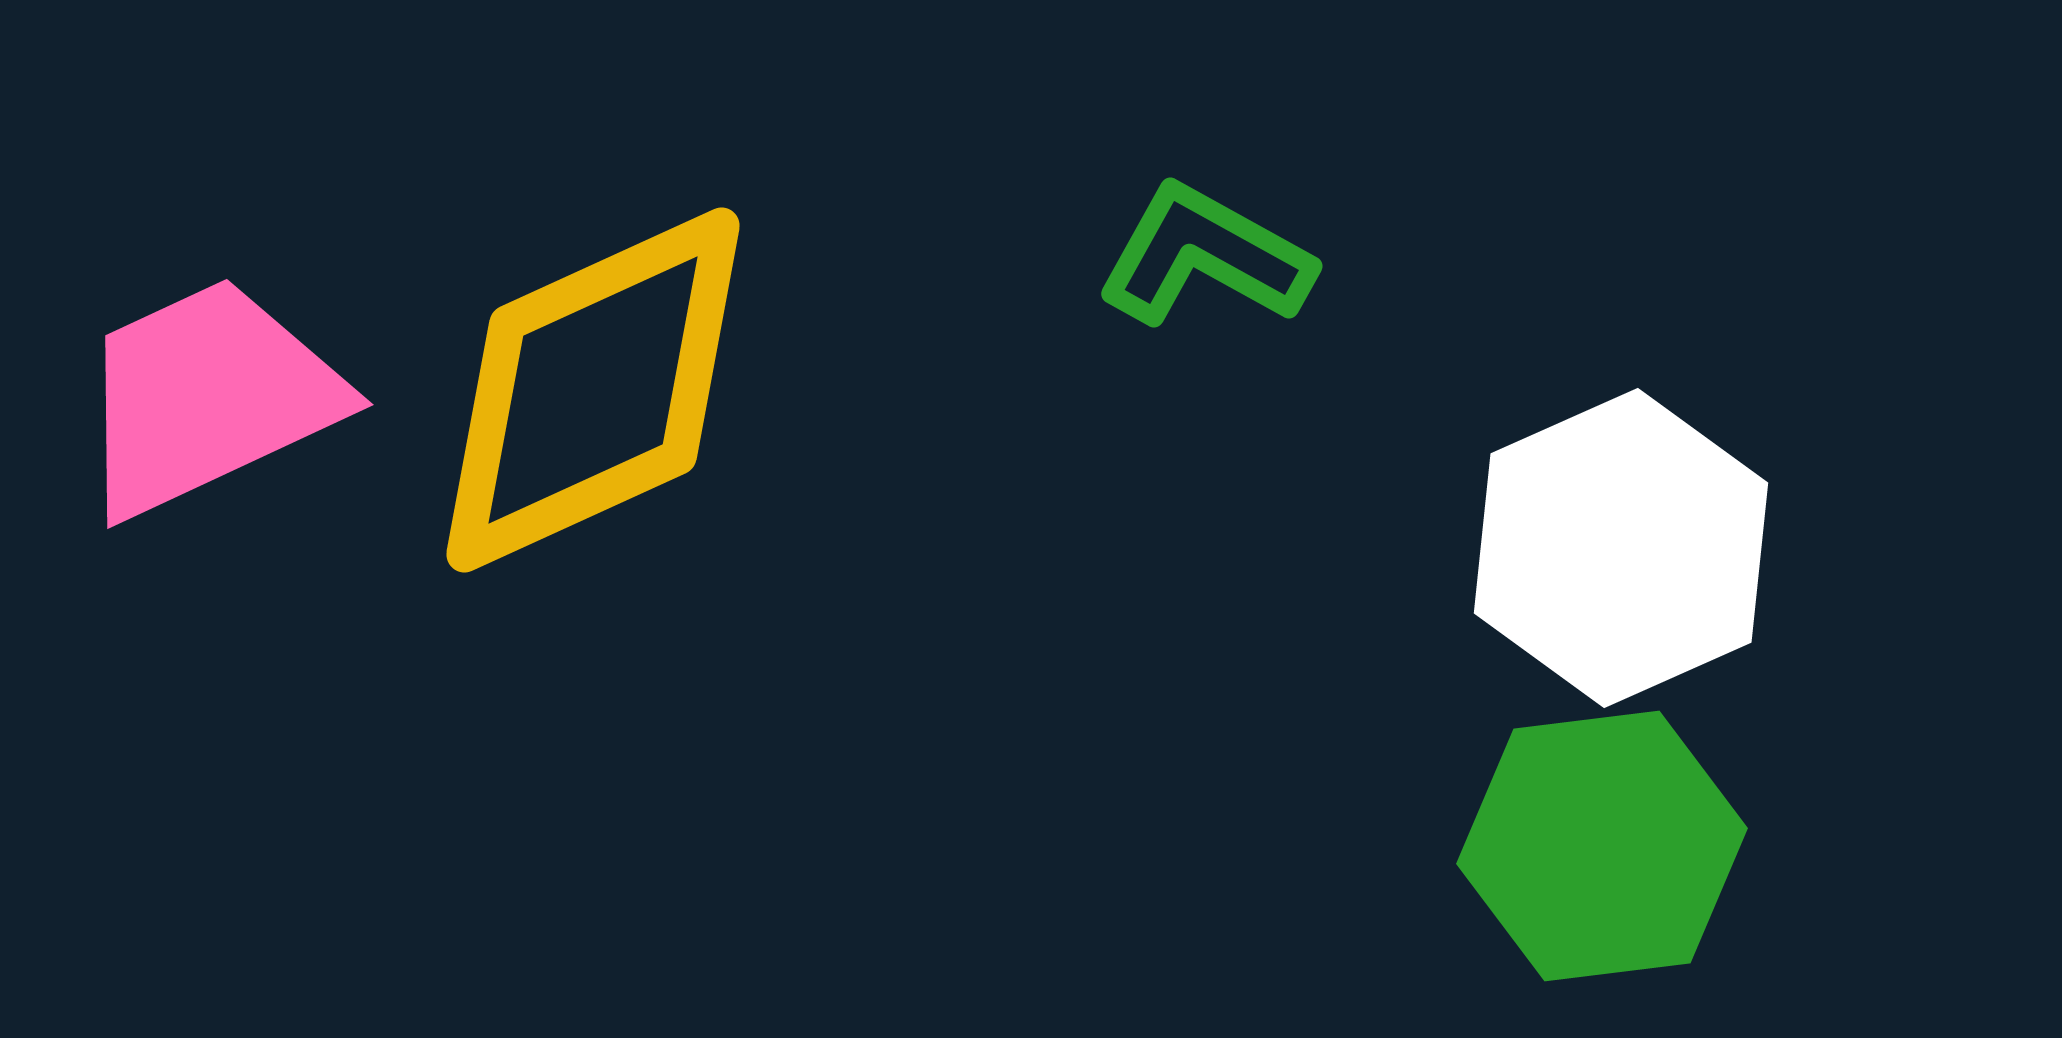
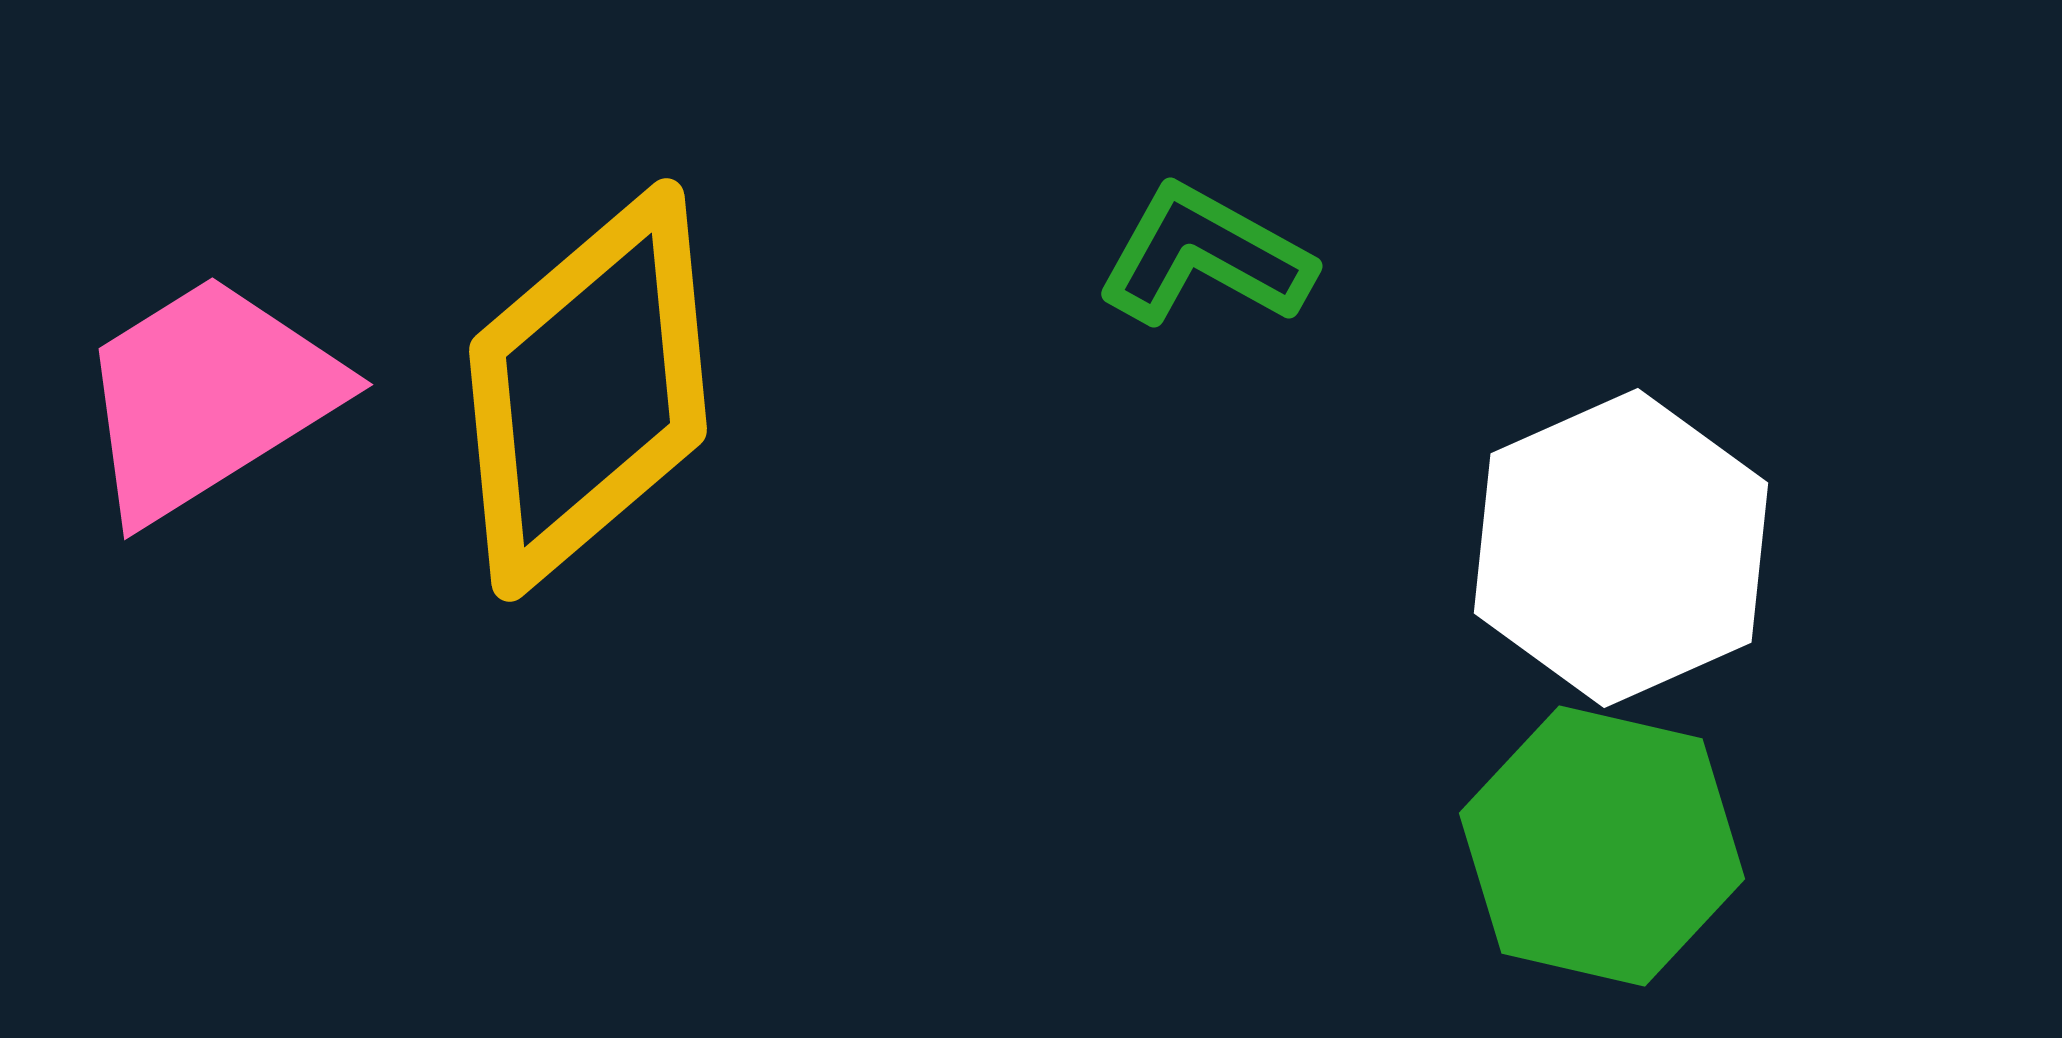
yellow diamond: moved 5 px left; rotated 16 degrees counterclockwise
pink trapezoid: rotated 7 degrees counterclockwise
green hexagon: rotated 20 degrees clockwise
